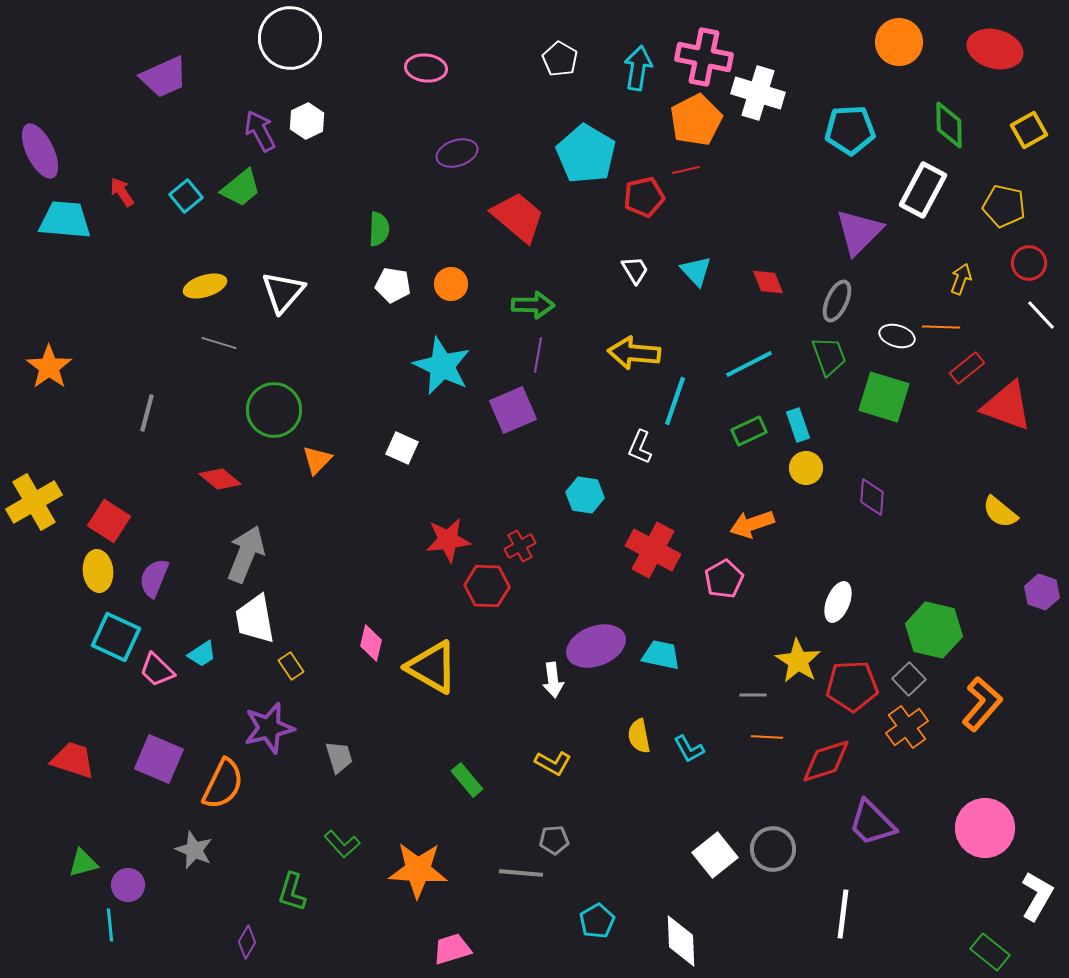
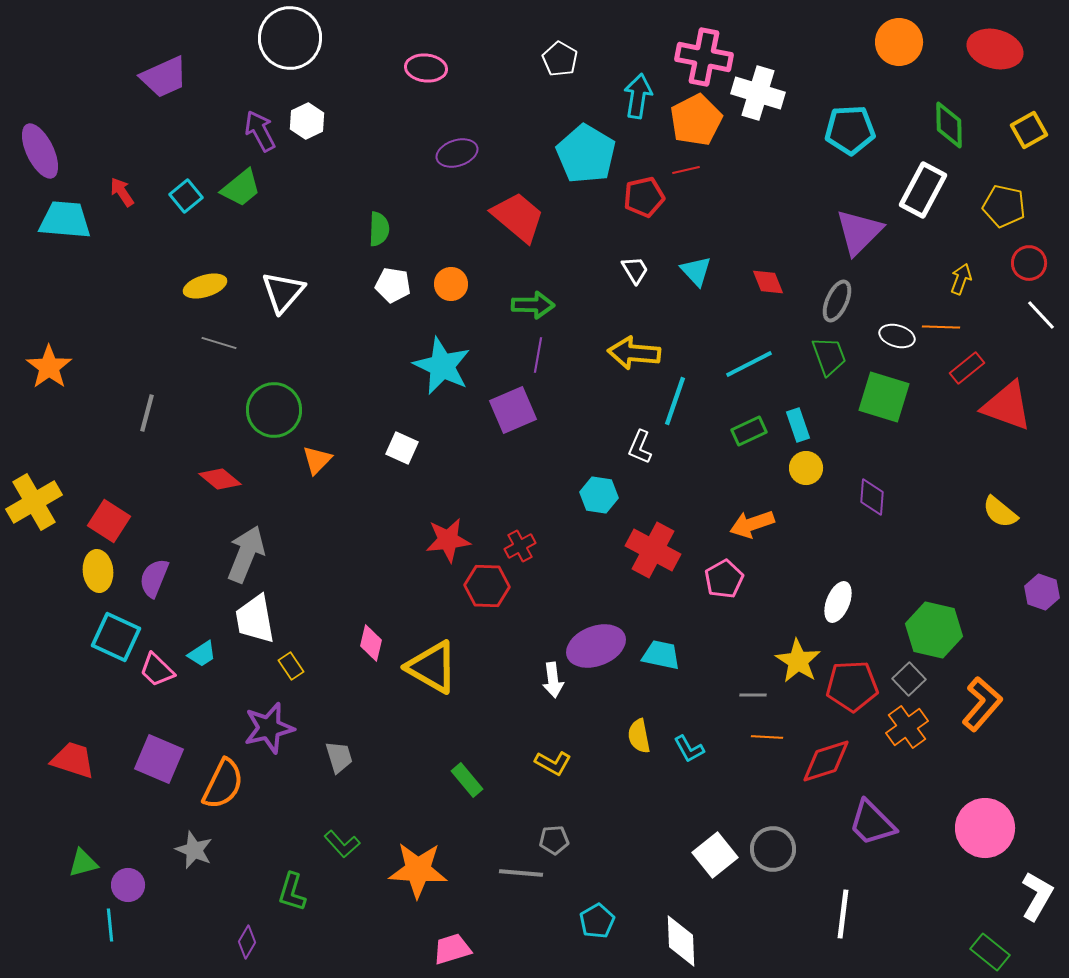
cyan arrow at (638, 68): moved 28 px down
cyan hexagon at (585, 495): moved 14 px right
